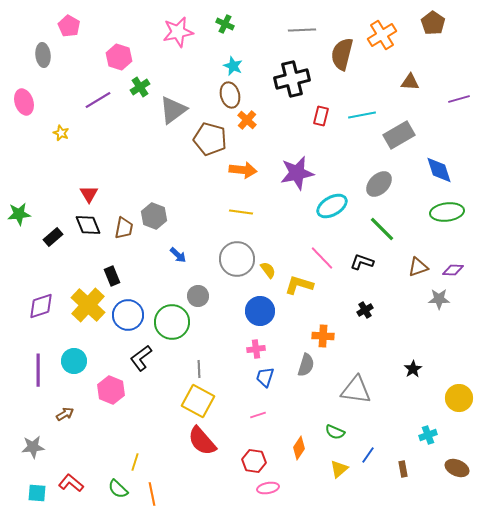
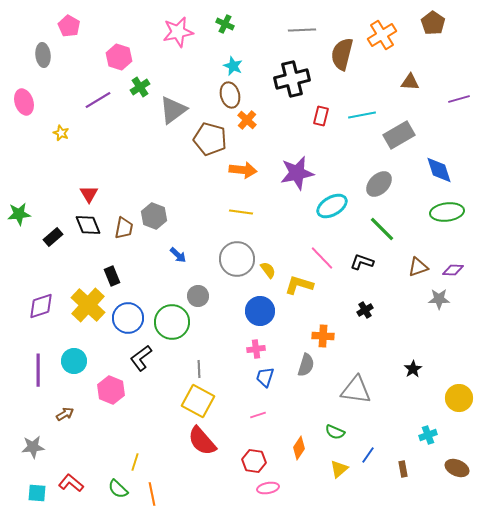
blue circle at (128, 315): moved 3 px down
